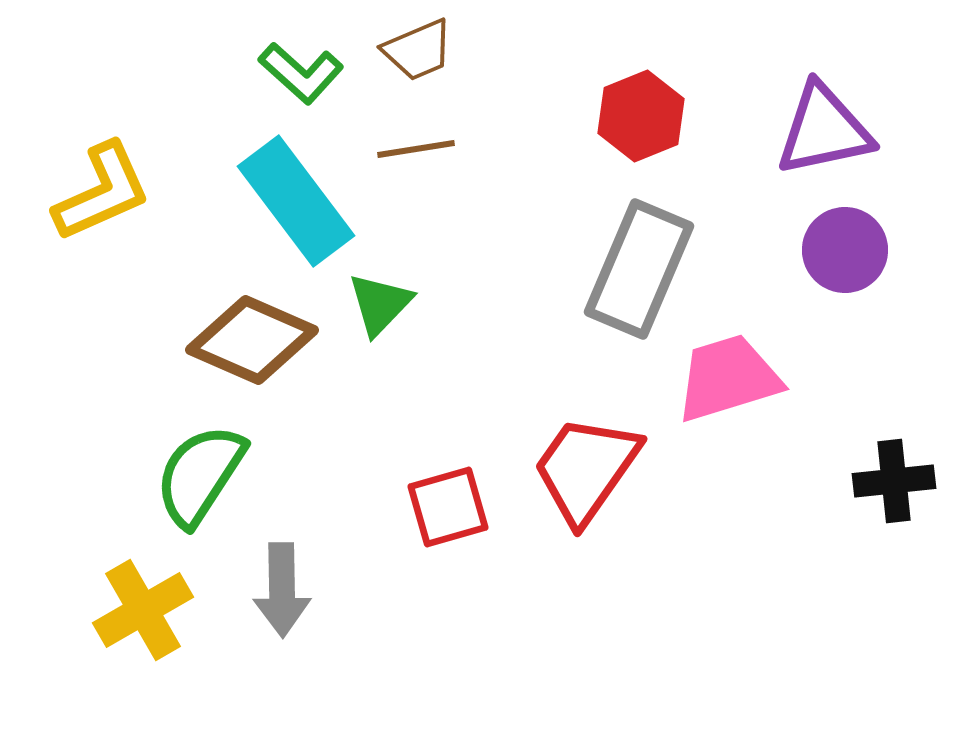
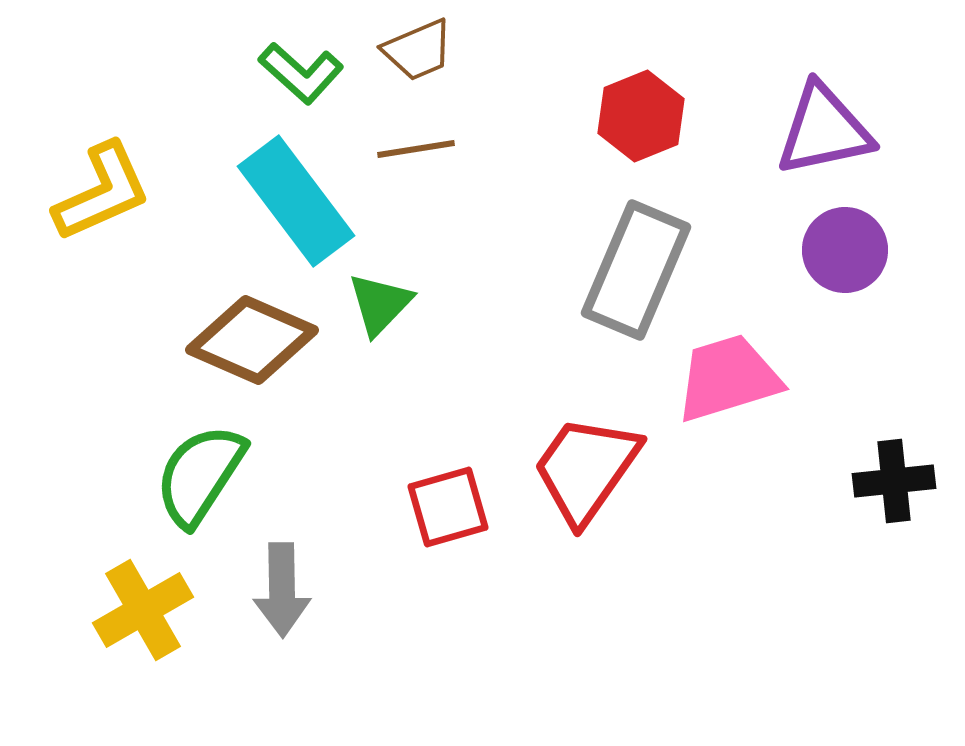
gray rectangle: moved 3 px left, 1 px down
